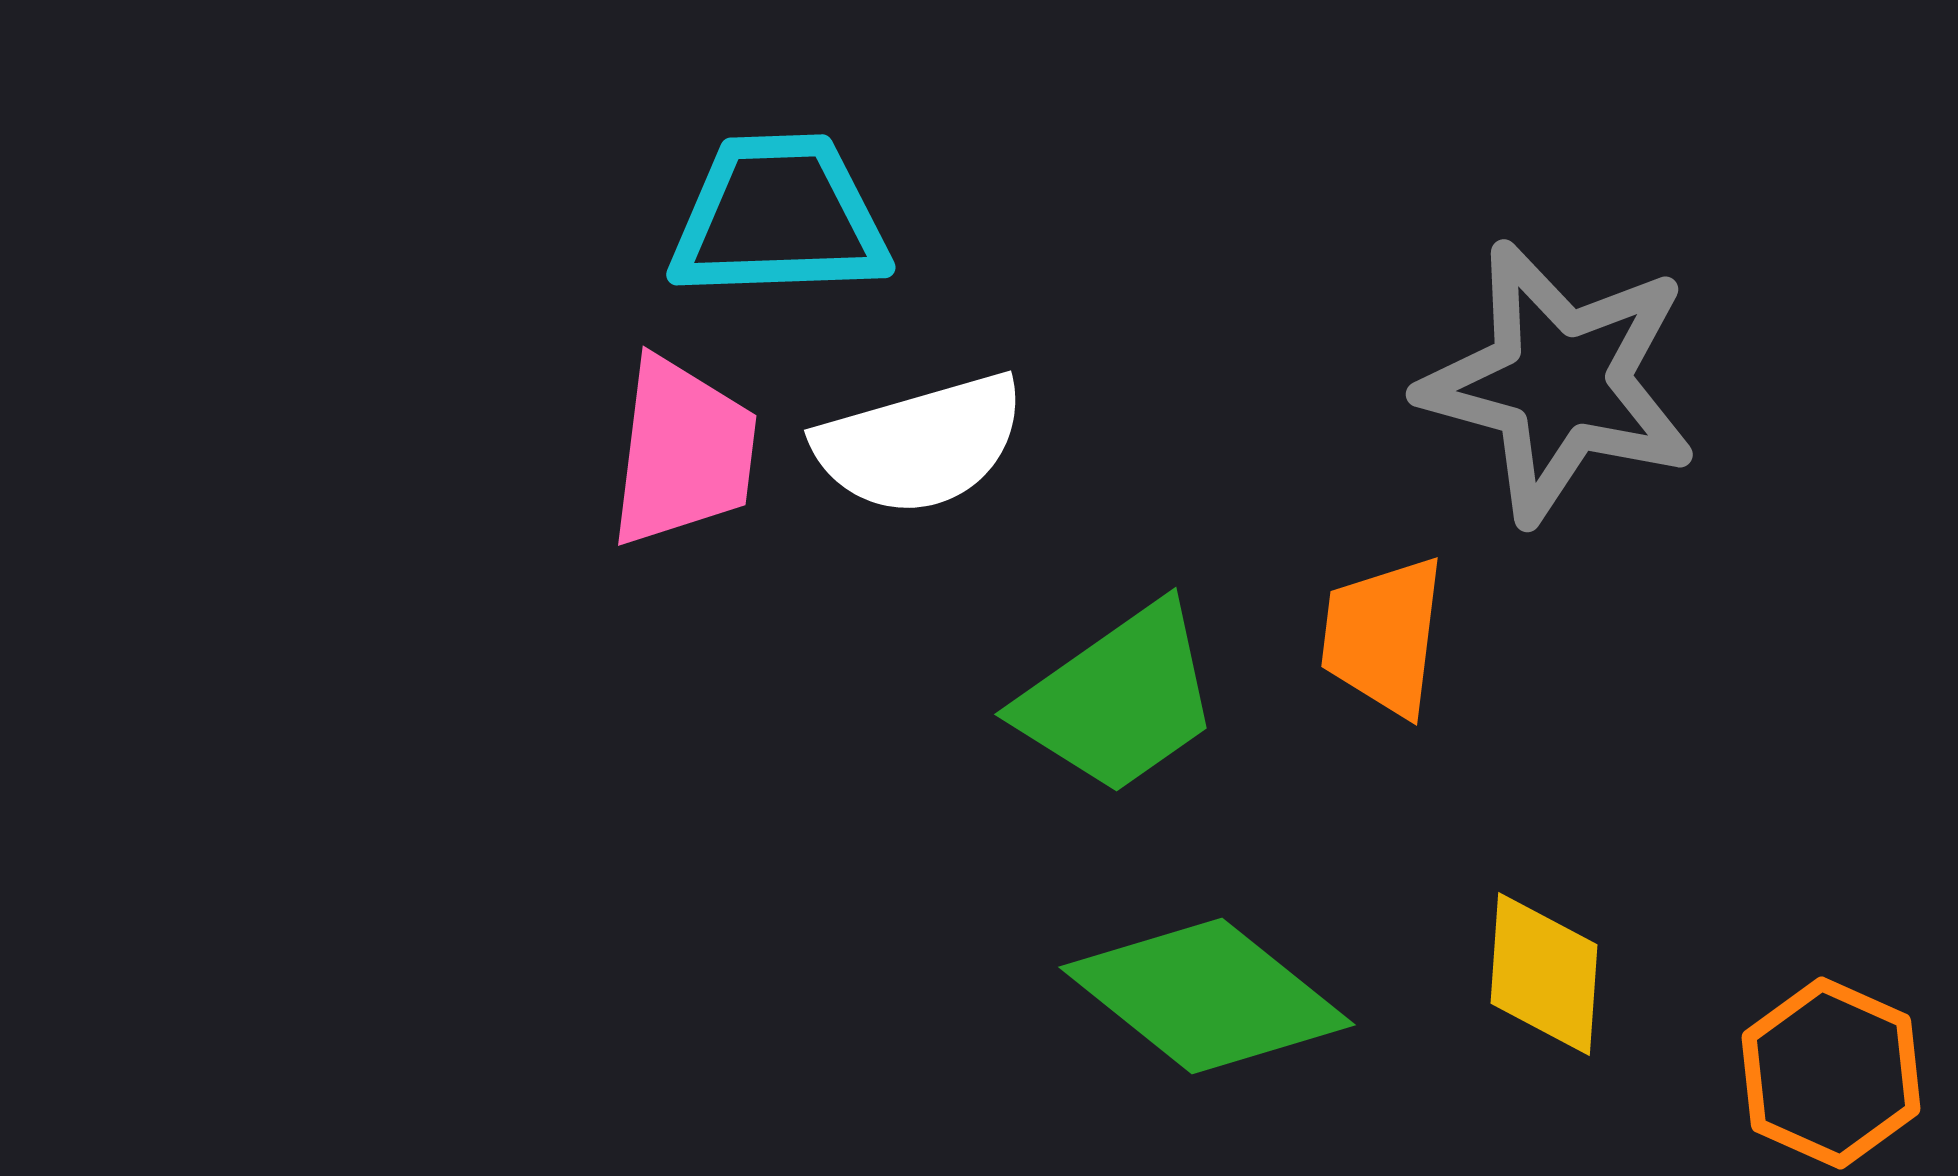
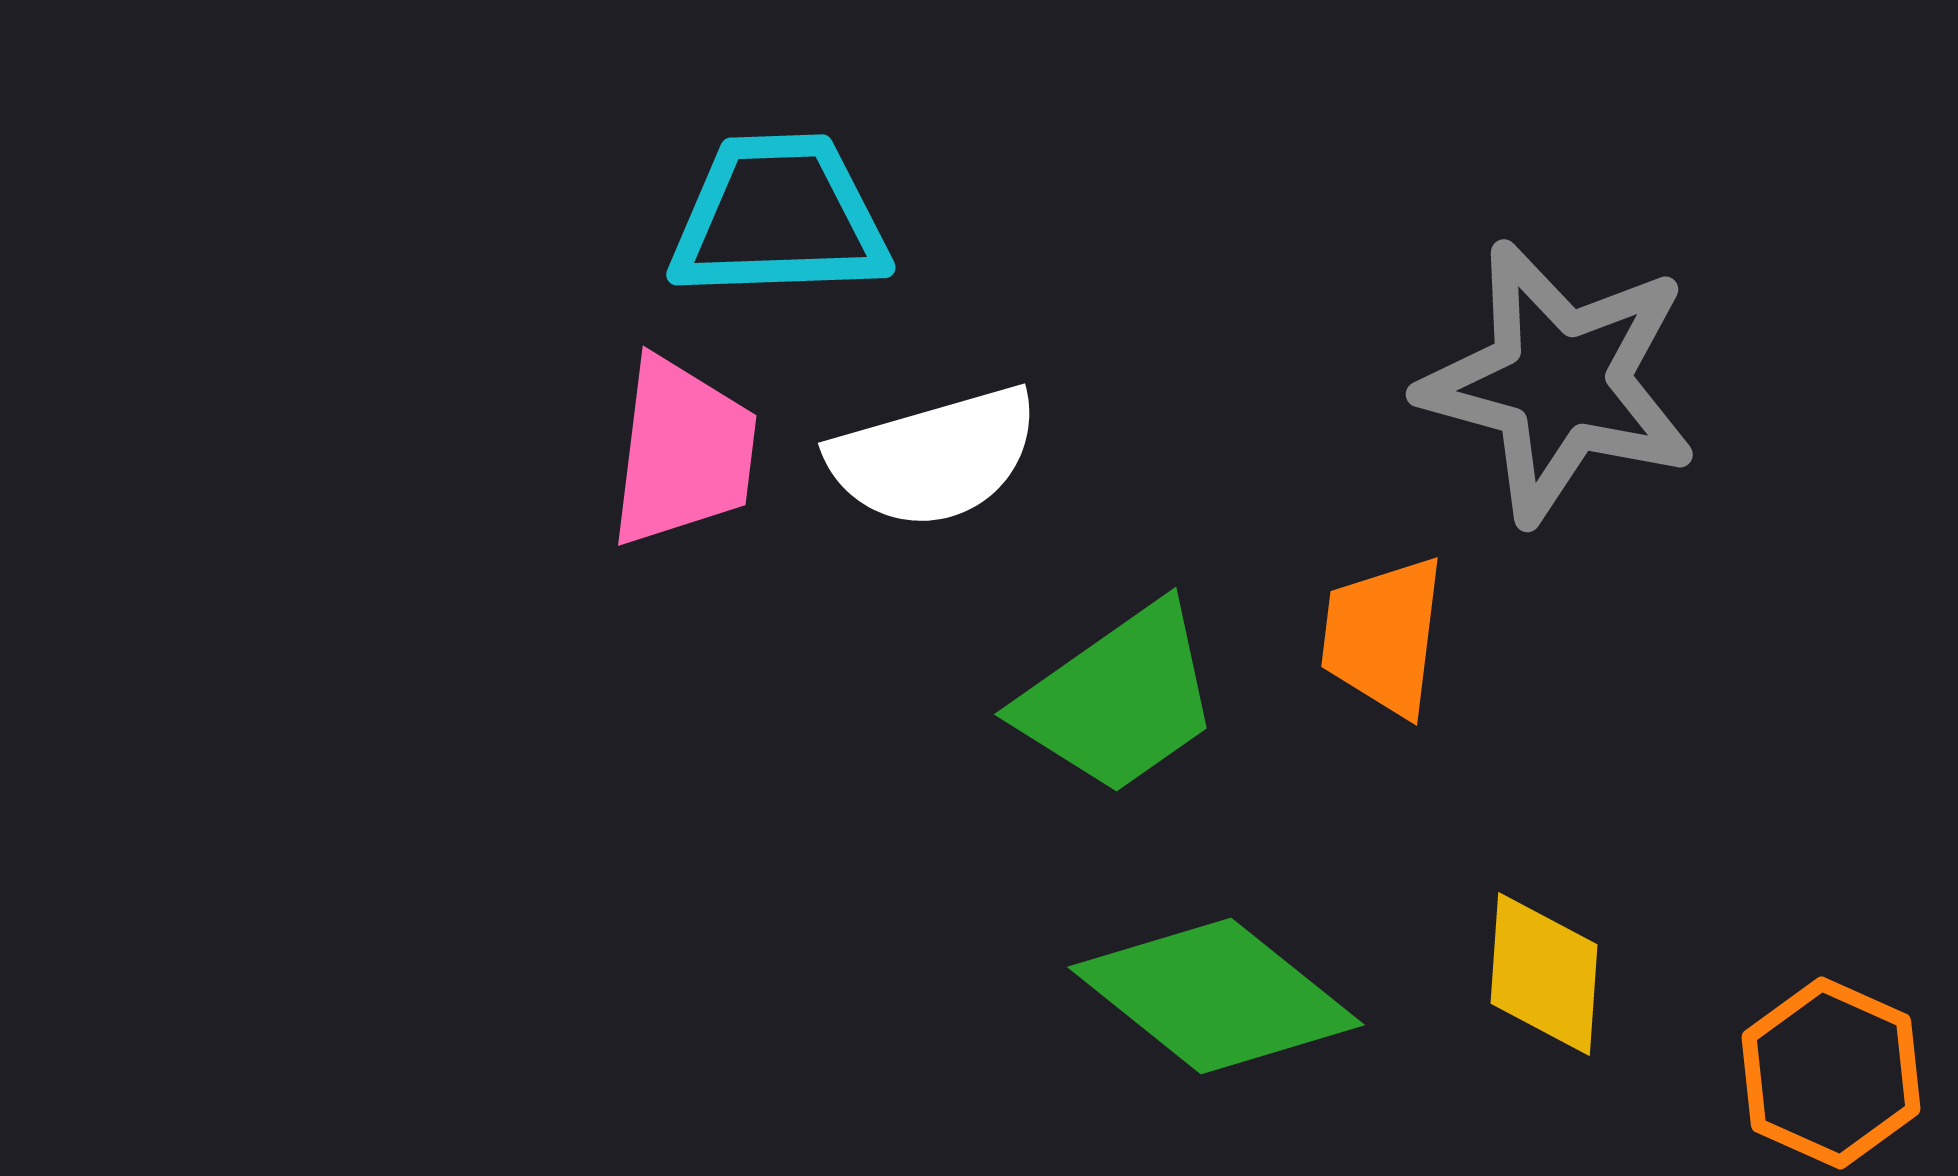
white semicircle: moved 14 px right, 13 px down
green diamond: moved 9 px right
